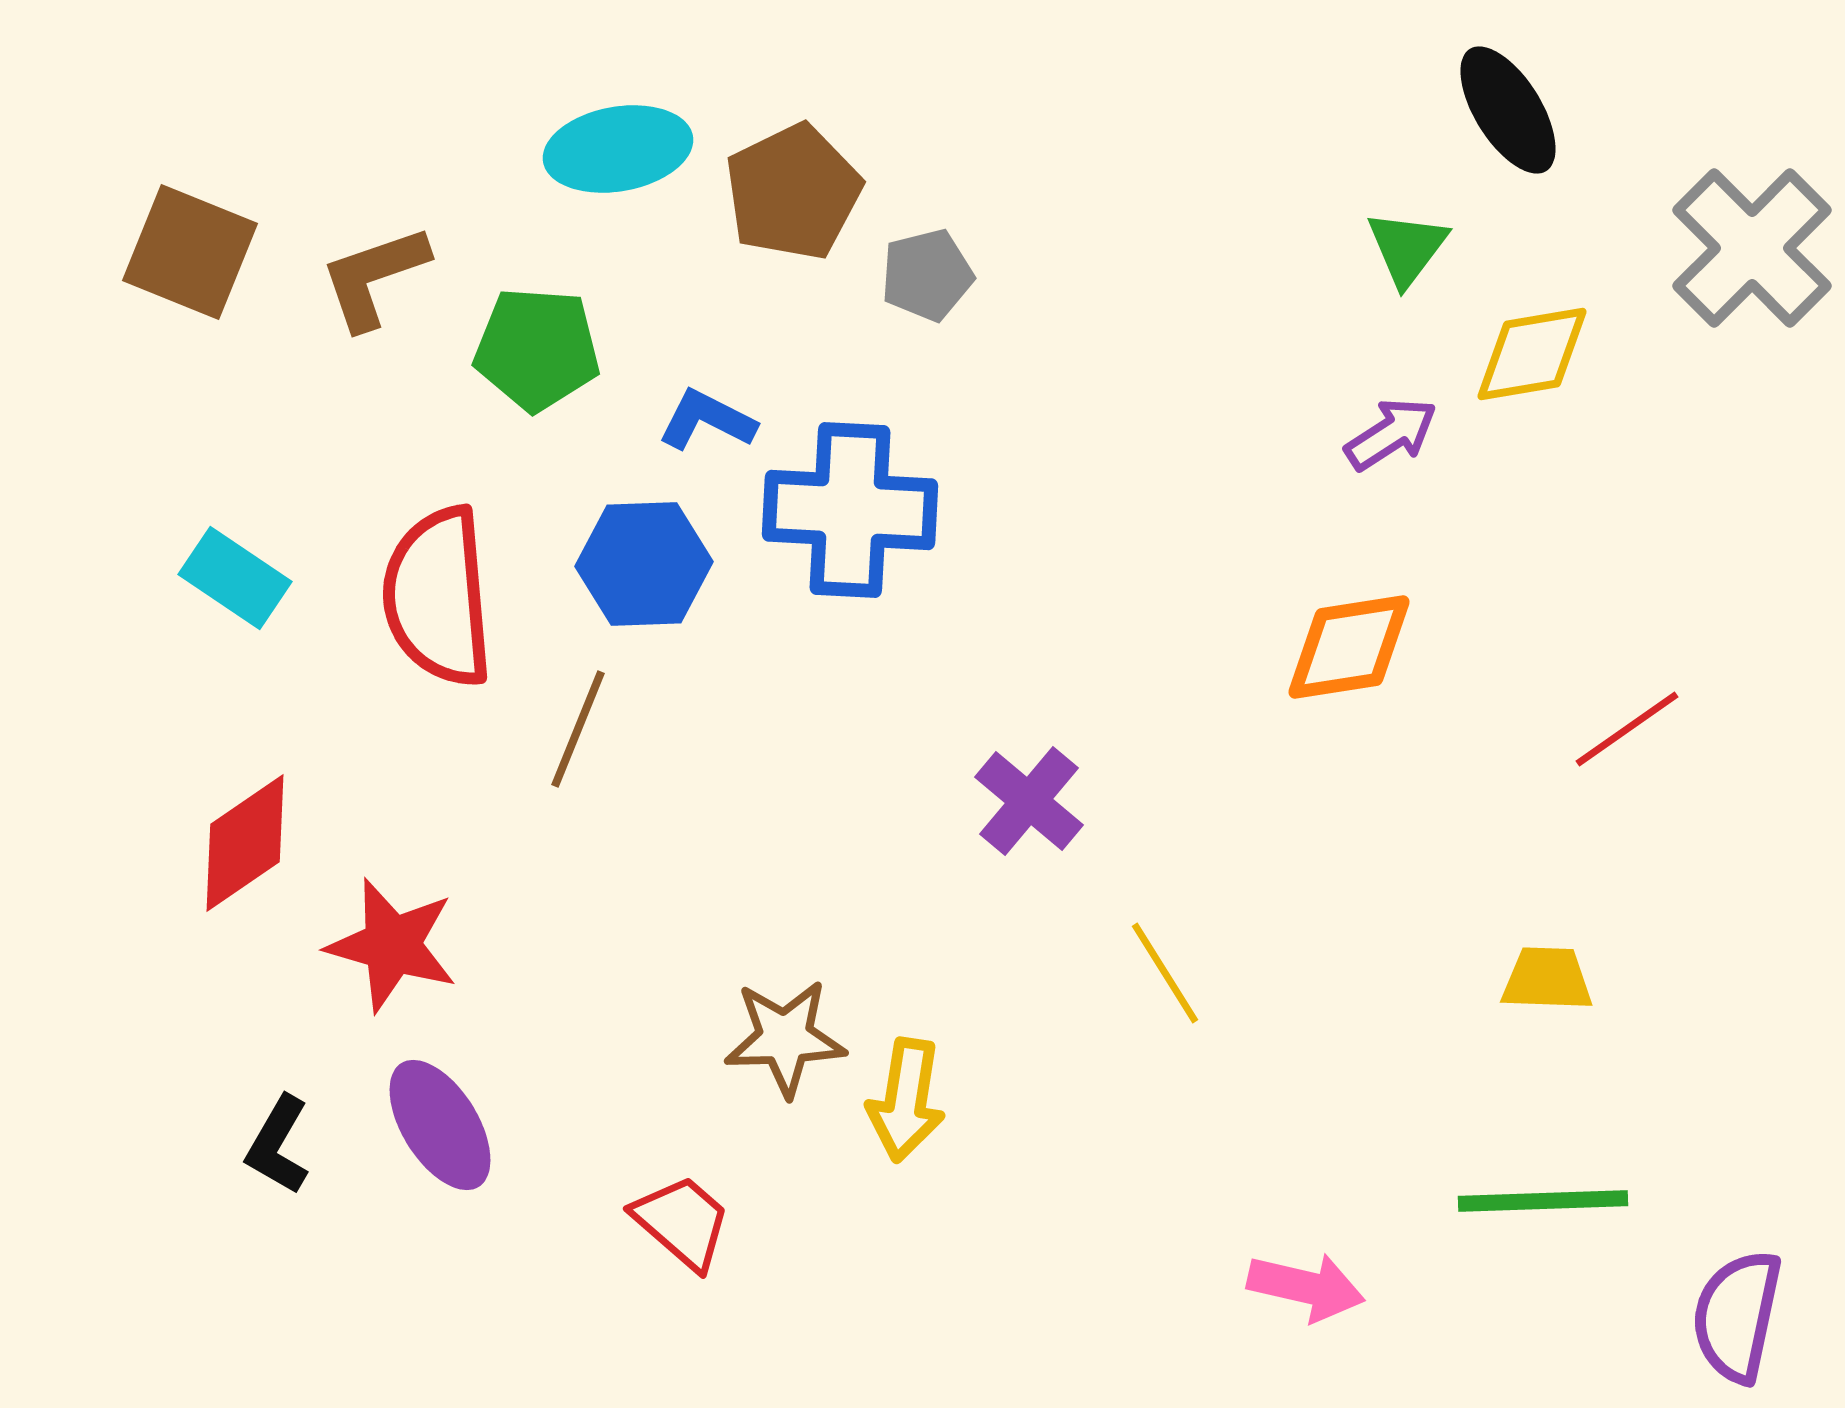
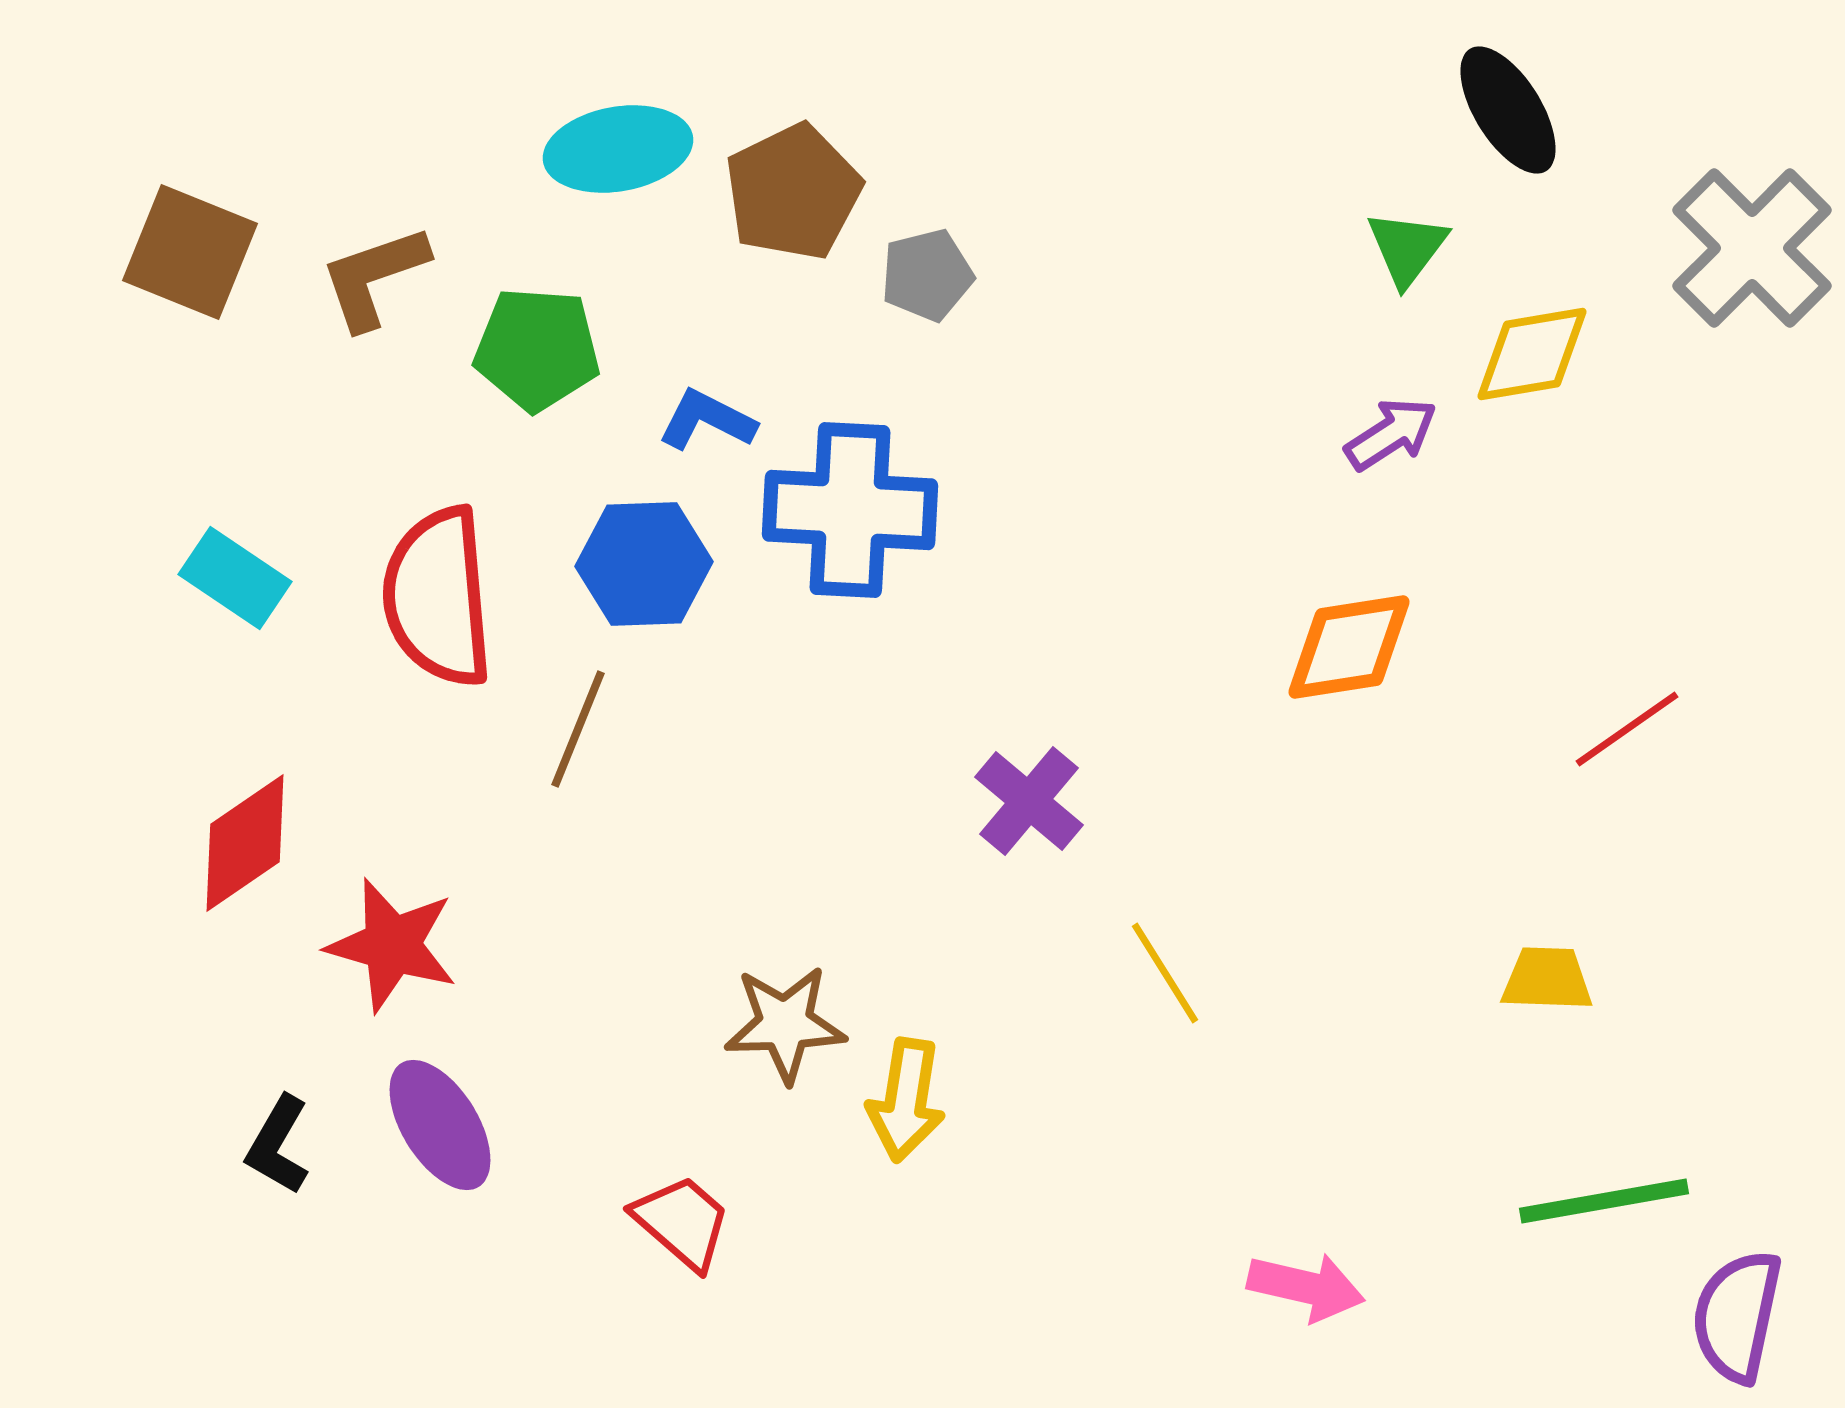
brown star: moved 14 px up
green line: moved 61 px right; rotated 8 degrees counterclockwise
